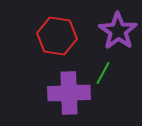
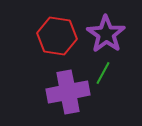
purple star: moved 12 px left, 3 px down
purple cross: moved 1 px left, 1 px up; rotated 9 degrees counterclockwise
